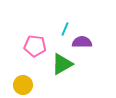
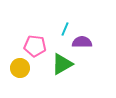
yellow circle: moved 3 px left, 17 px up
